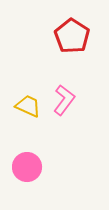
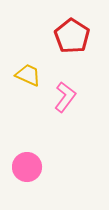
pink L-shape: moved 1 px right, 3 px up
yellow trapezoid: moved 31 px up
